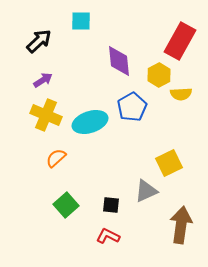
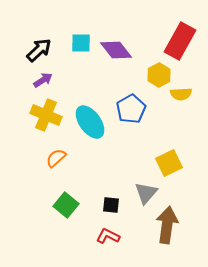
cyan square: moved 22 px down
black arrow: moved 9 px down
purple diamond: moved 3 px left, 11 px up; rotated 32 degrees counterclockwise
blue pentagon: moved 1 px left, 2 px down
cyan ellipse: rotated 72 degrees clockwise
gray triangle: moved 2 px down; rotated 25 degrees counterclockwise
green square: rotated 10 degrees counterclockwise
brown arrow: moved 14 px left
